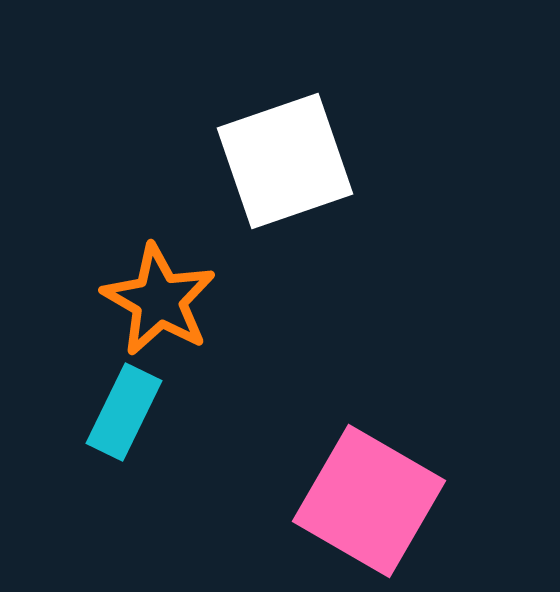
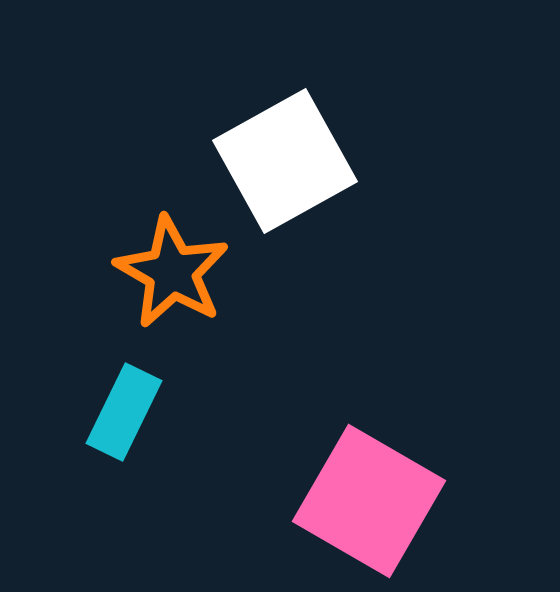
white square: rotated 10 degrees counterclockwise
orange star: moved 13 px right, 28 px up
